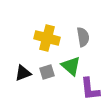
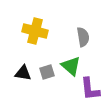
yellow cross: moved 12 px left, 7 px up
black triangle: rotated 30 degrees clockwise
